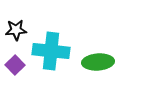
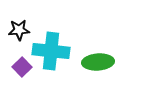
black star: moved 3 px right
purple square: moved 7 px right, 2 px down
